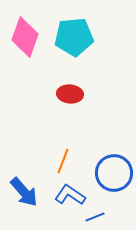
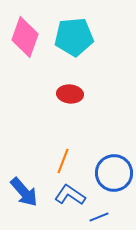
blue line: moved 4 px right
